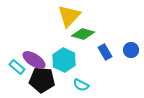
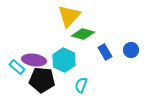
purple ellipse: rotated 25 degrees counterclockwise
cyan semicircle: rotated 84 degrees clockwise
